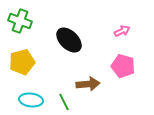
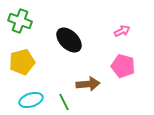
cyan ellipse: rotated 25 degrees counterclockwise
